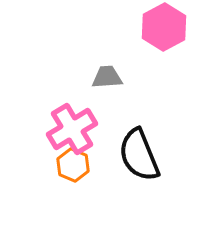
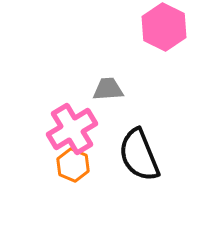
pink hexagon: rotated 6 degrees counterclockwise
gray trapezoid: moved 1 px right, 12 px down
